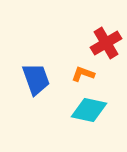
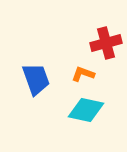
red cross: rotated 16 degrees clockwise
cyan diamond: moved 3 px left
